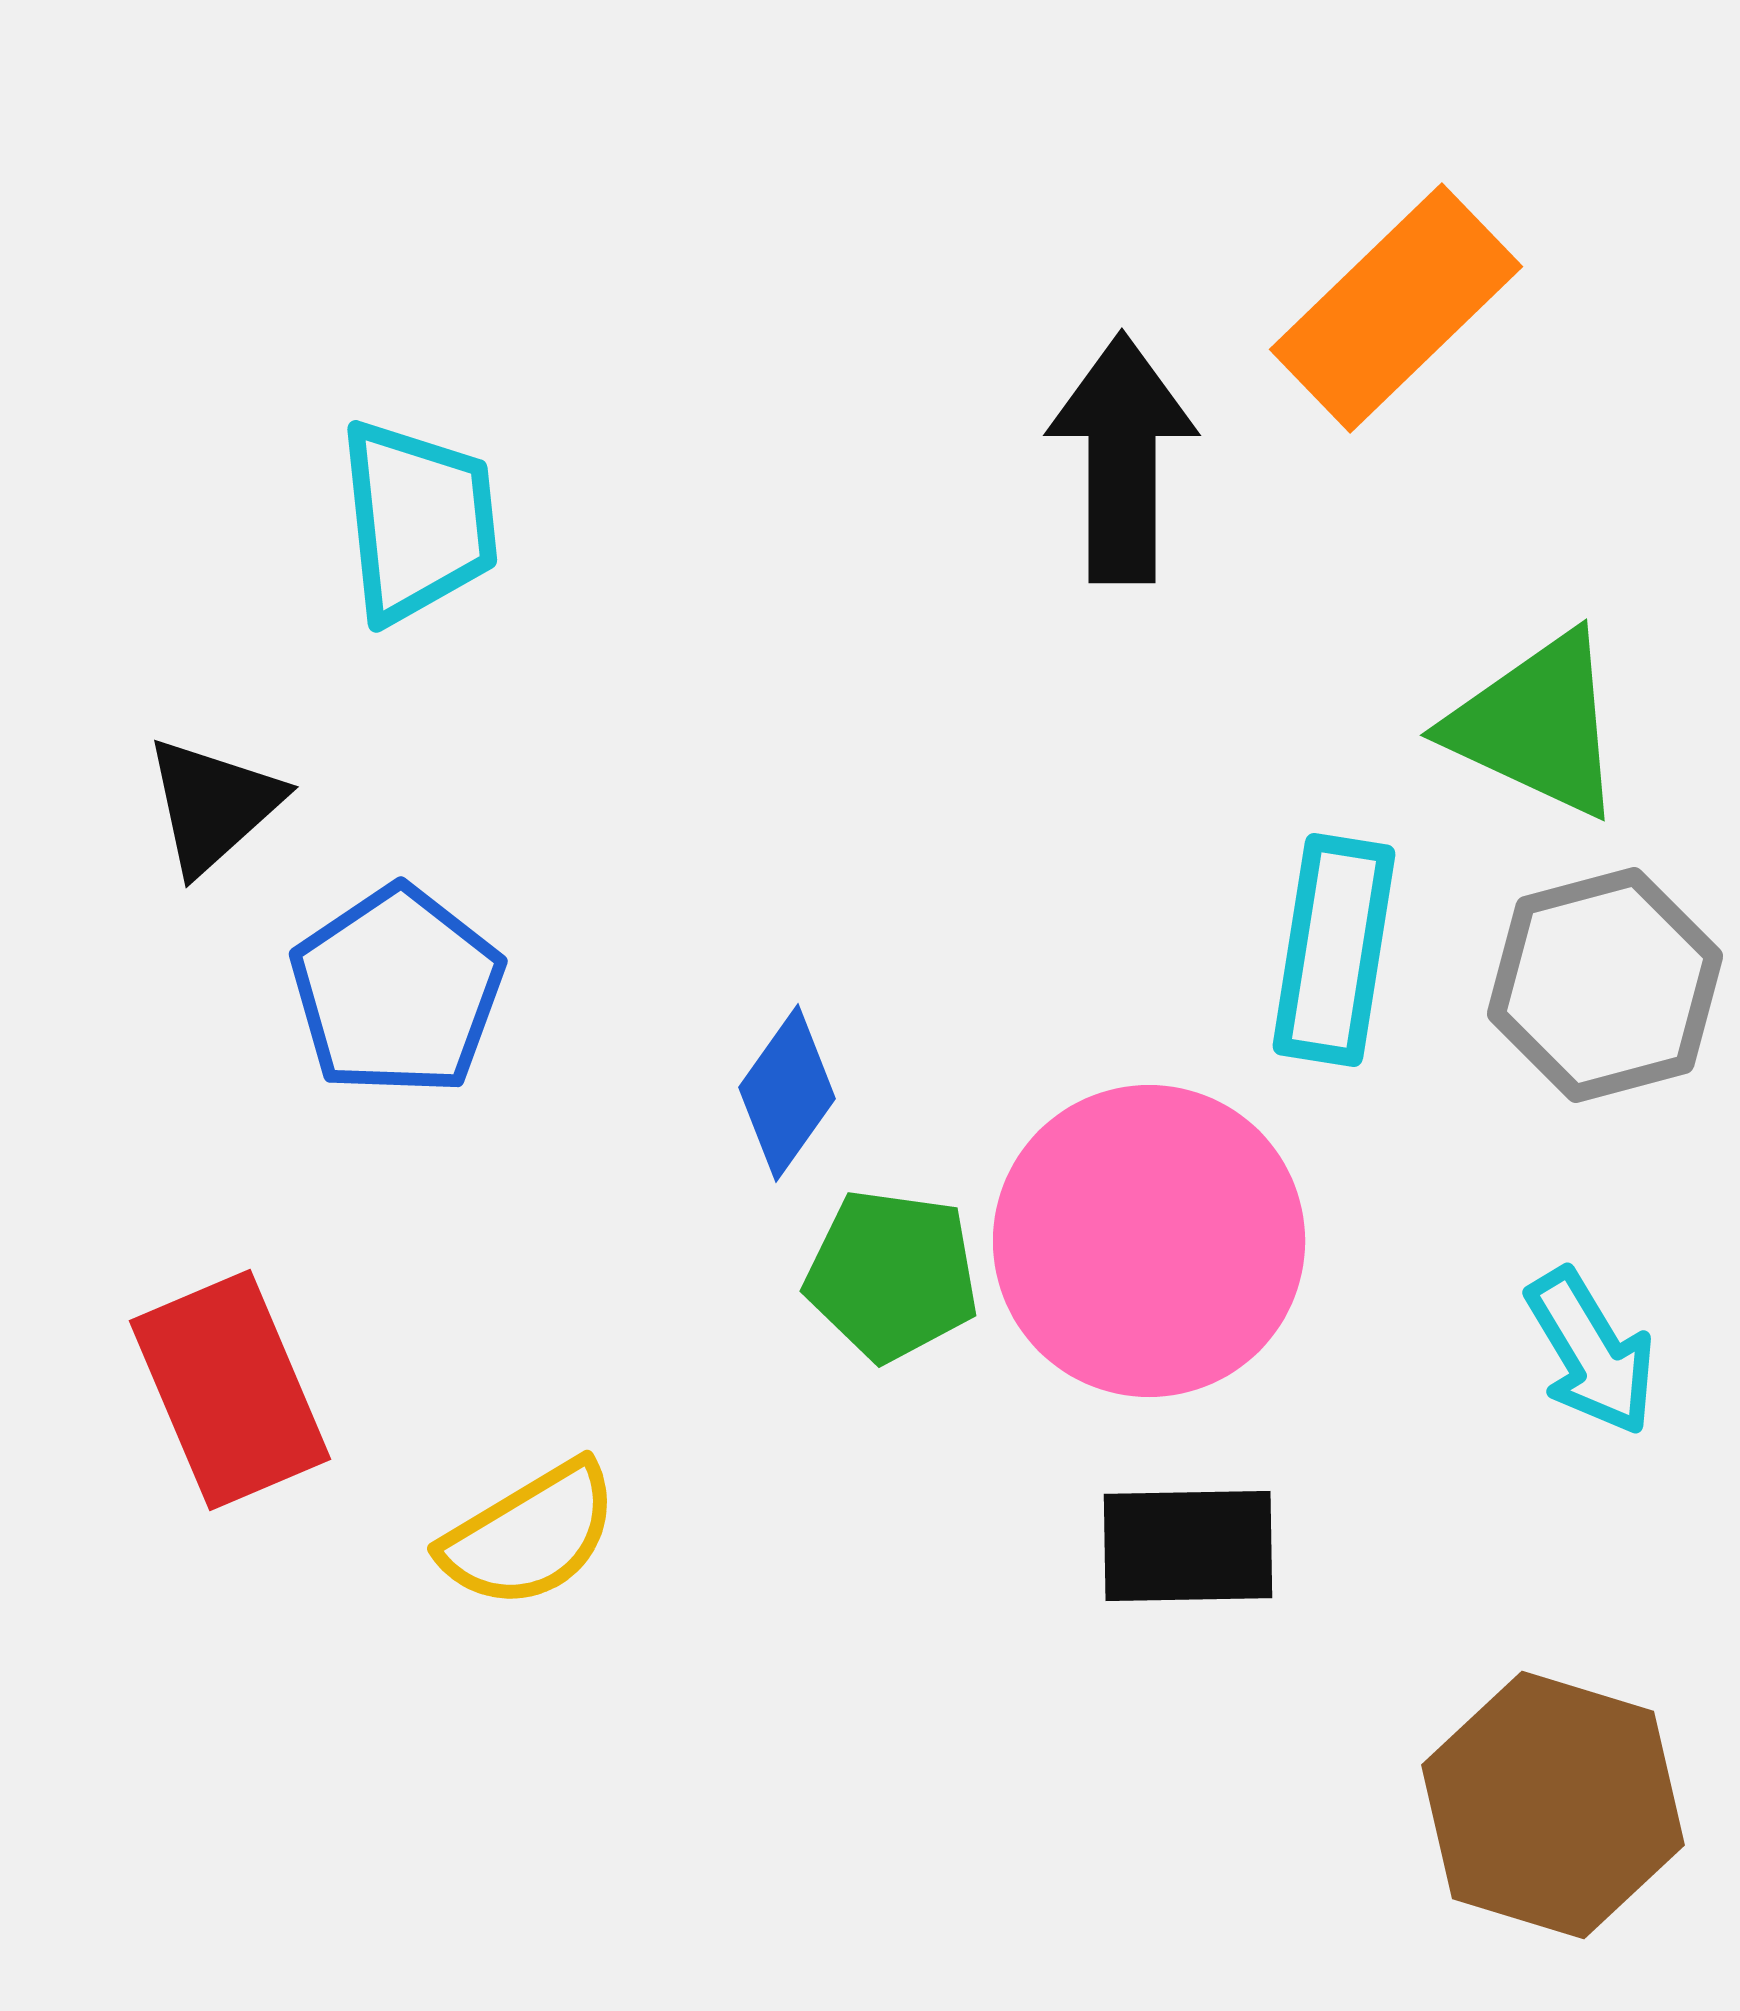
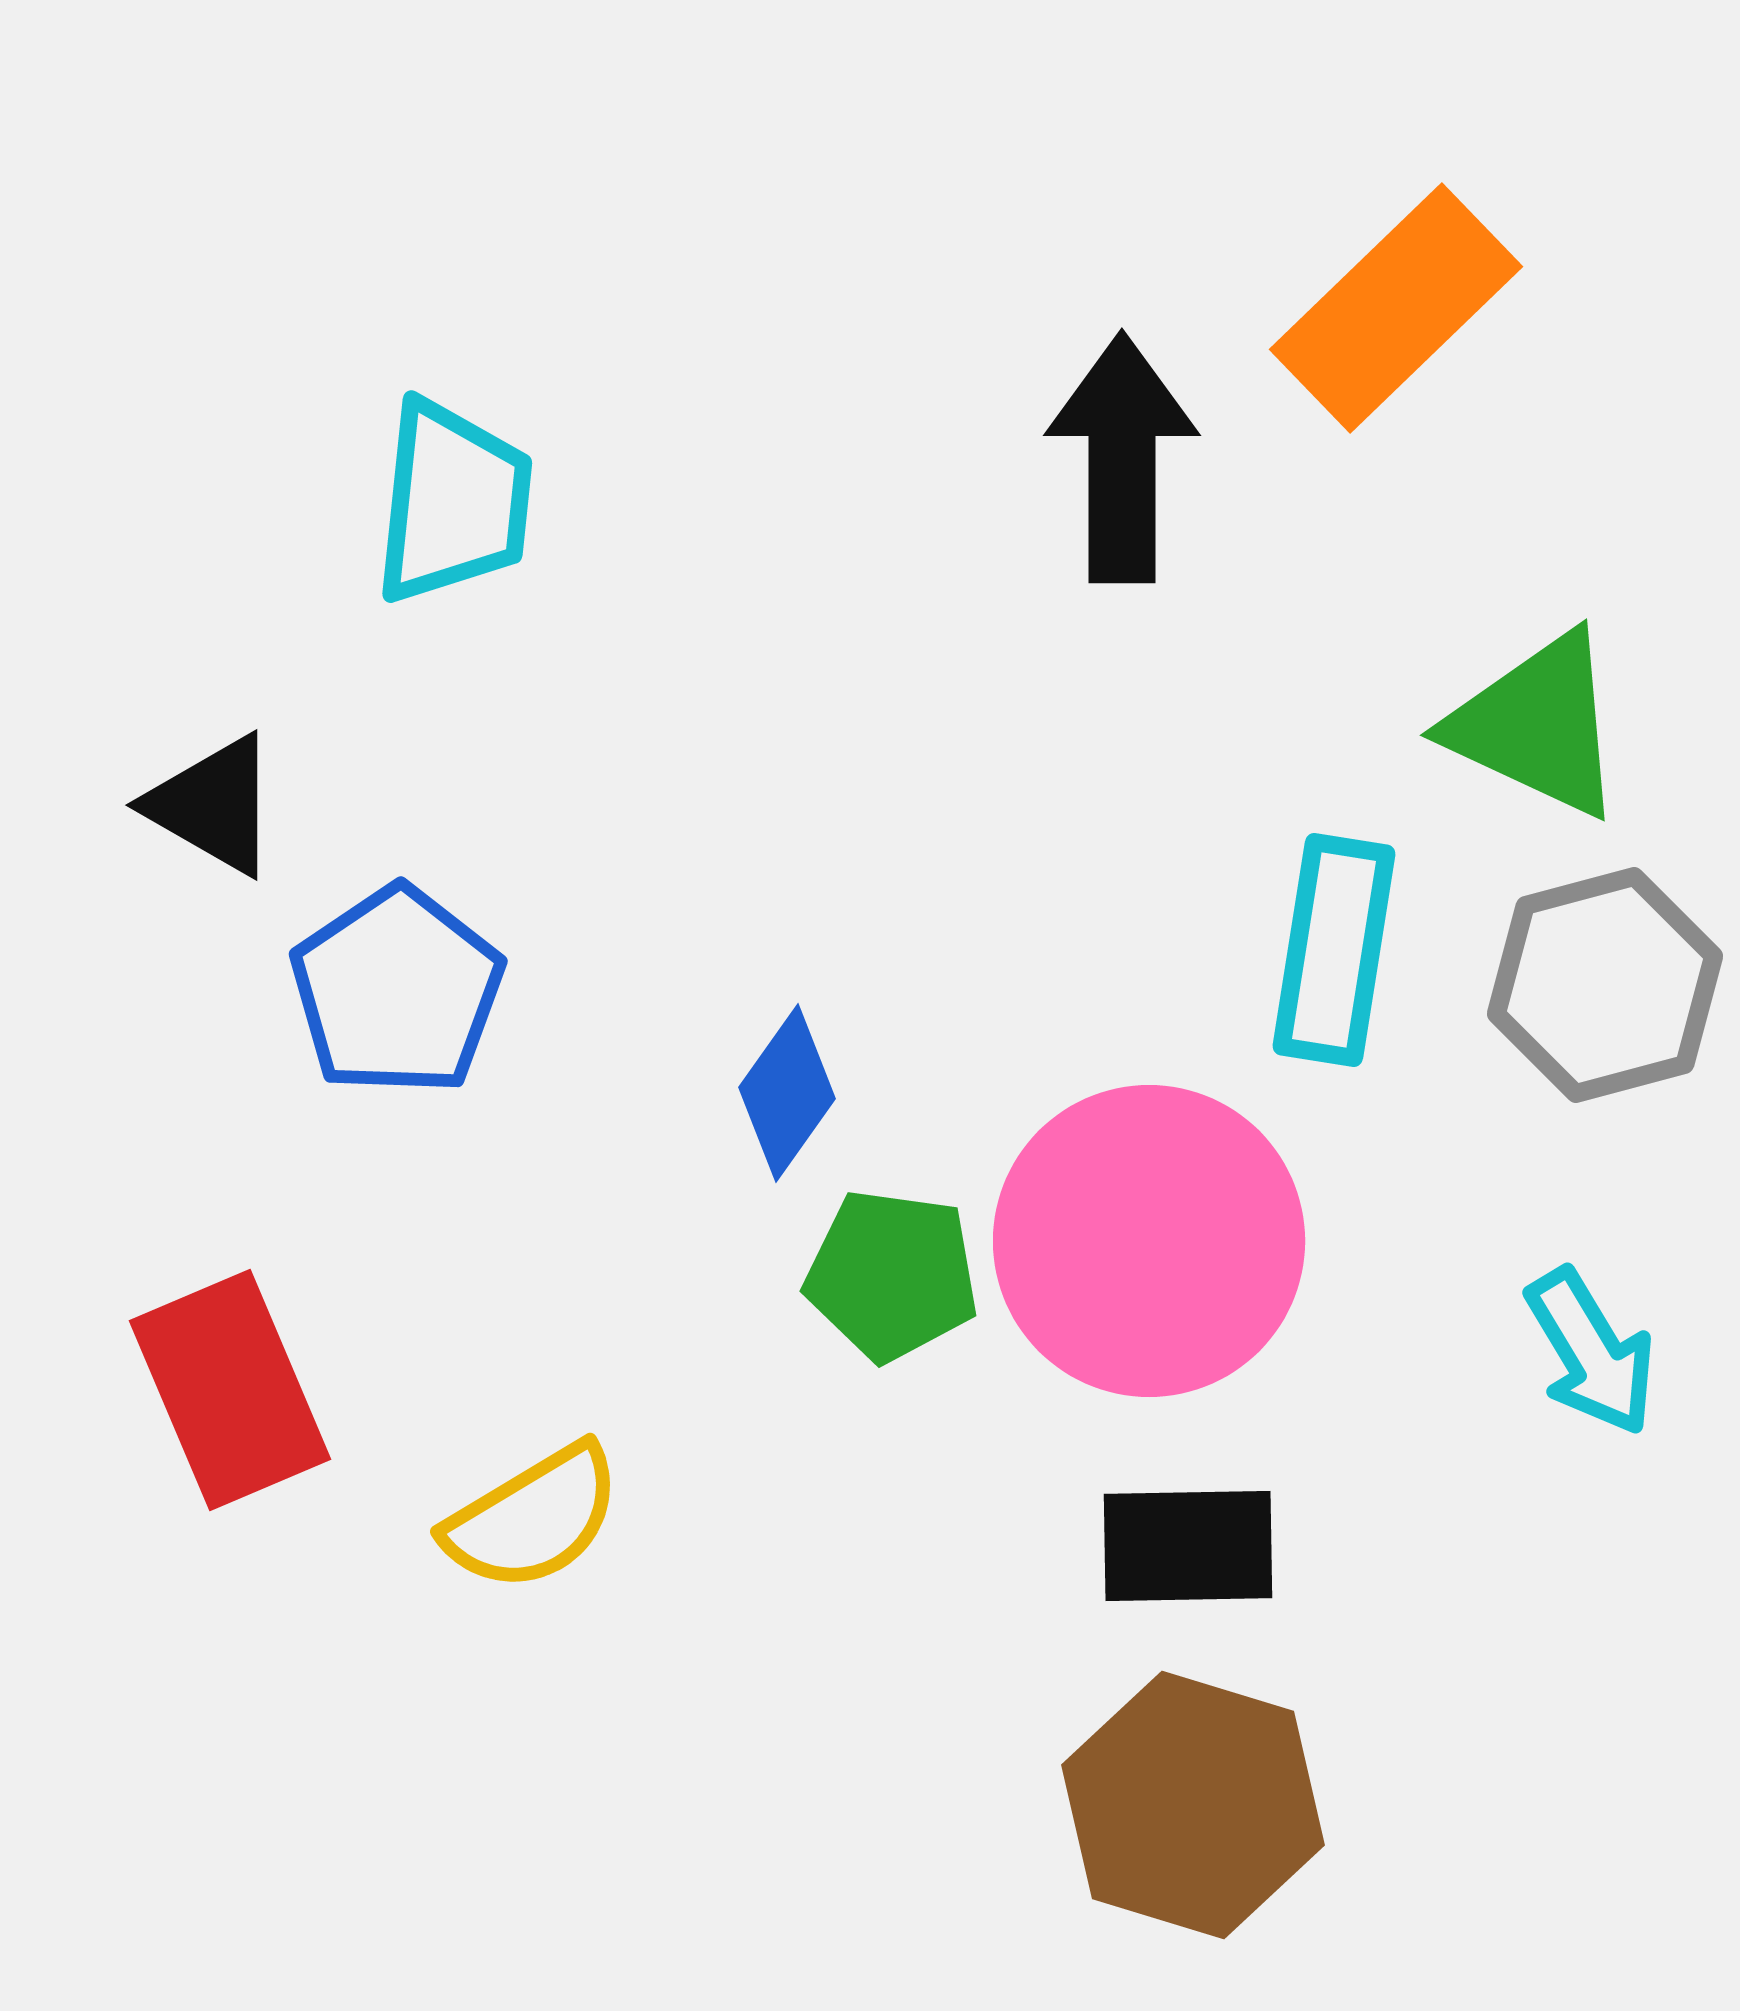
cyan trapezoid: moved 35 px right, 19 px up; rotated 12 degrees clockwise
black triangle: rotated 48 degrees counterclockwise
yellow semicircle: moved 3 px right, 17 px up
brown hexagon: moved 360 px left
